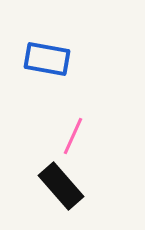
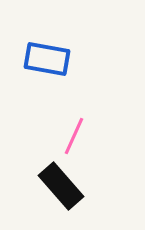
pink line: moved 1 px right
